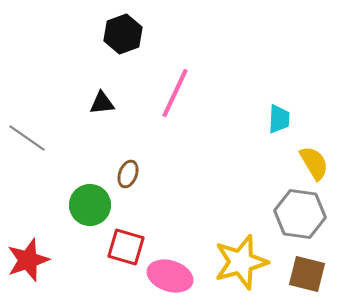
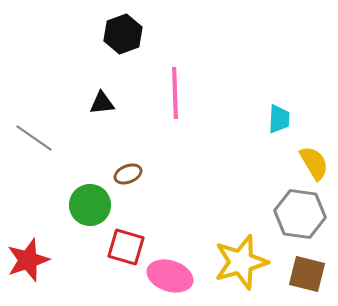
pink line: rotated 27 degrees counterclockwise
gray line: moved 7 px right
brown ellipse: rotated 48 degrees clockwise
